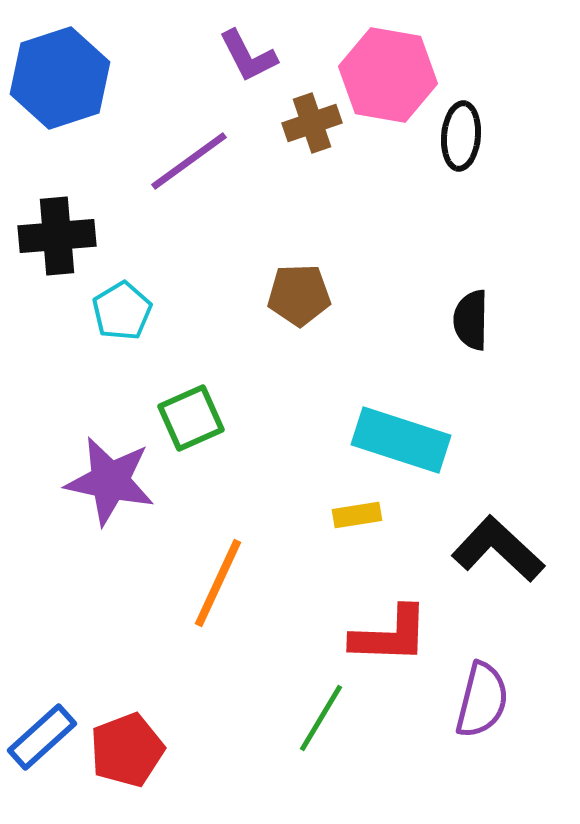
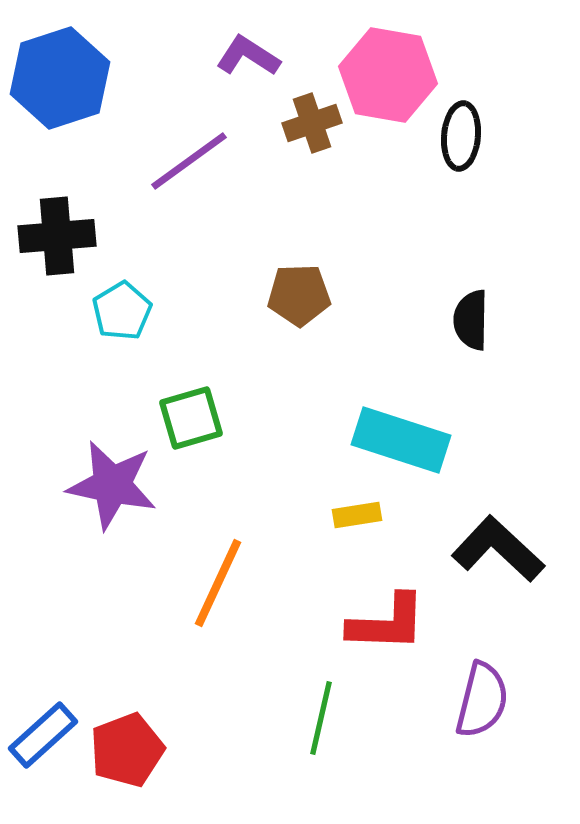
purple L-shape: rotated 150 degrees clockwise
green square: rotated 8 degrees clockwise
purple star: moved 2 px right, 4 px down
red L-shape: moved 3 px left, 12 px up
green line: rotated 18 degrees counterclockwise
blue rectangle: moved 1 px right, 2 px up
